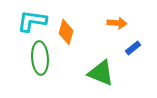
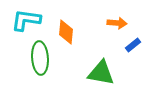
cyan L-shape: moved 6 px left, 1 px up
orange diamond: rotated 10 degrees counterclockwise
blue rectangle: moved 3 px up
green triangle: rotated 12 degrees counterclockwise
